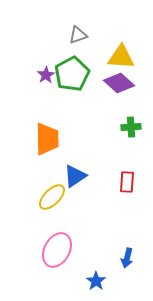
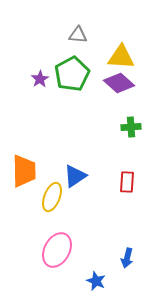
gray triangle: rotated 24 degrees clockwise
purple star: moved 6 px left, 4 px down
orange trapezoid: moved 23 px left, 32 px down
yellow ellipse: rotated 24 degrees counterclockwise
blue star: rotated 12 degrees counterclockwise
